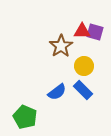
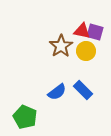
red triangle: rotated 12 degrees clockwise
yellow circle: moved 2 px right, 15 px up
